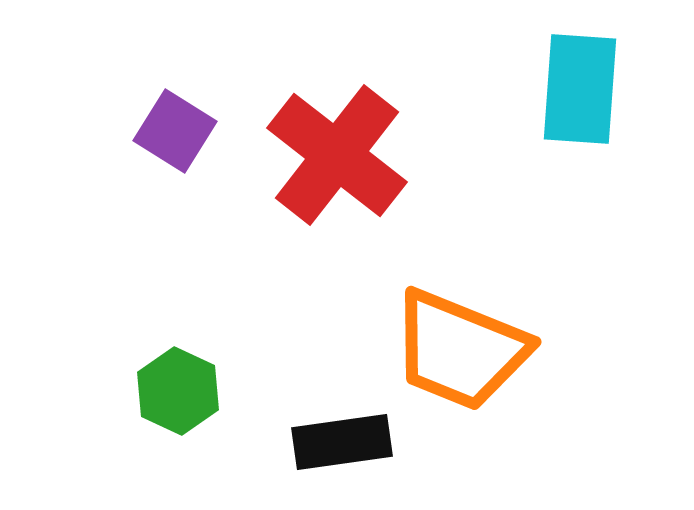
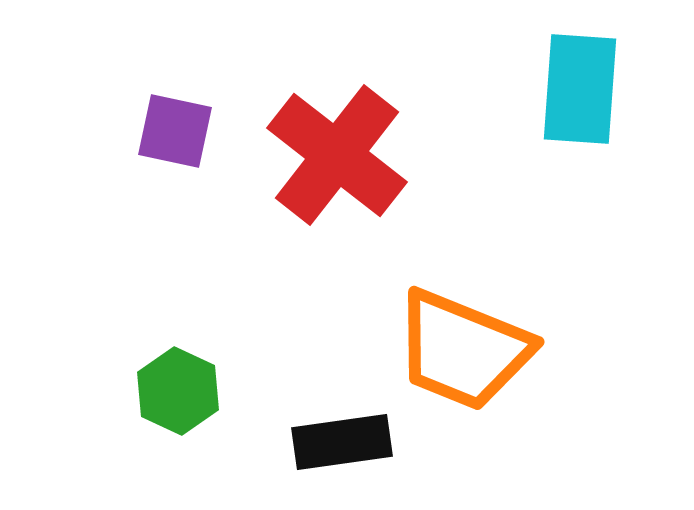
purple square: rotated 20 degrees counterclockwise
orange trapezoid: moved 3 px right
